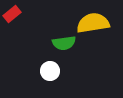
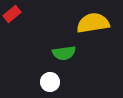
green semicircle: moved 10 px down
white circle: moved 11 px down
